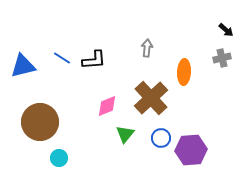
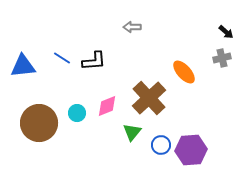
black arrow: moved 2 px down
gray arrow: moved 15 px left, 21 px up; rotated 96 degrees counterclockwise
black L-shape: moved 1 px down
blue triangle: rotated 8 degrees clockwise
orange ellipse: rotated 45 degrees counterclockwise
brown cross: moved 2 px left
brown circle: moved 1 px left, 1 px down
green triangle: moved 7 px right, 2 px up
blue circle: moved 7 px down
cyan circle: moved 18 px right, 45 px up
